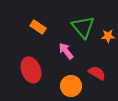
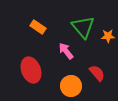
red semicircle: rotated 18 degrees clockwise
